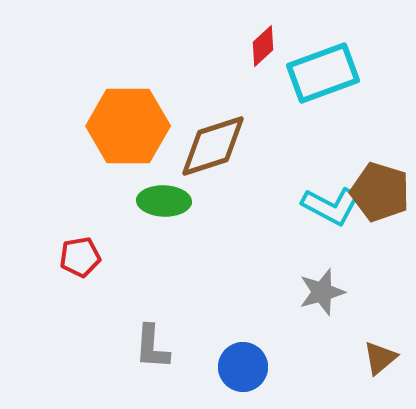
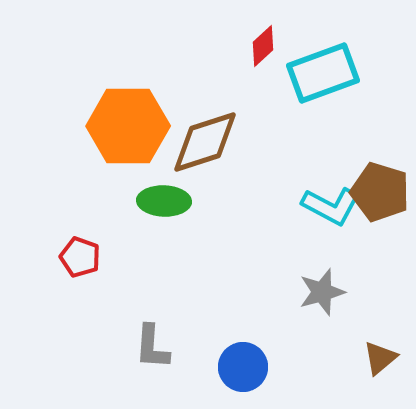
brown diamond: moved 8 px left, 4 px up
red pentagon: rotated 30 degrees clockwise
